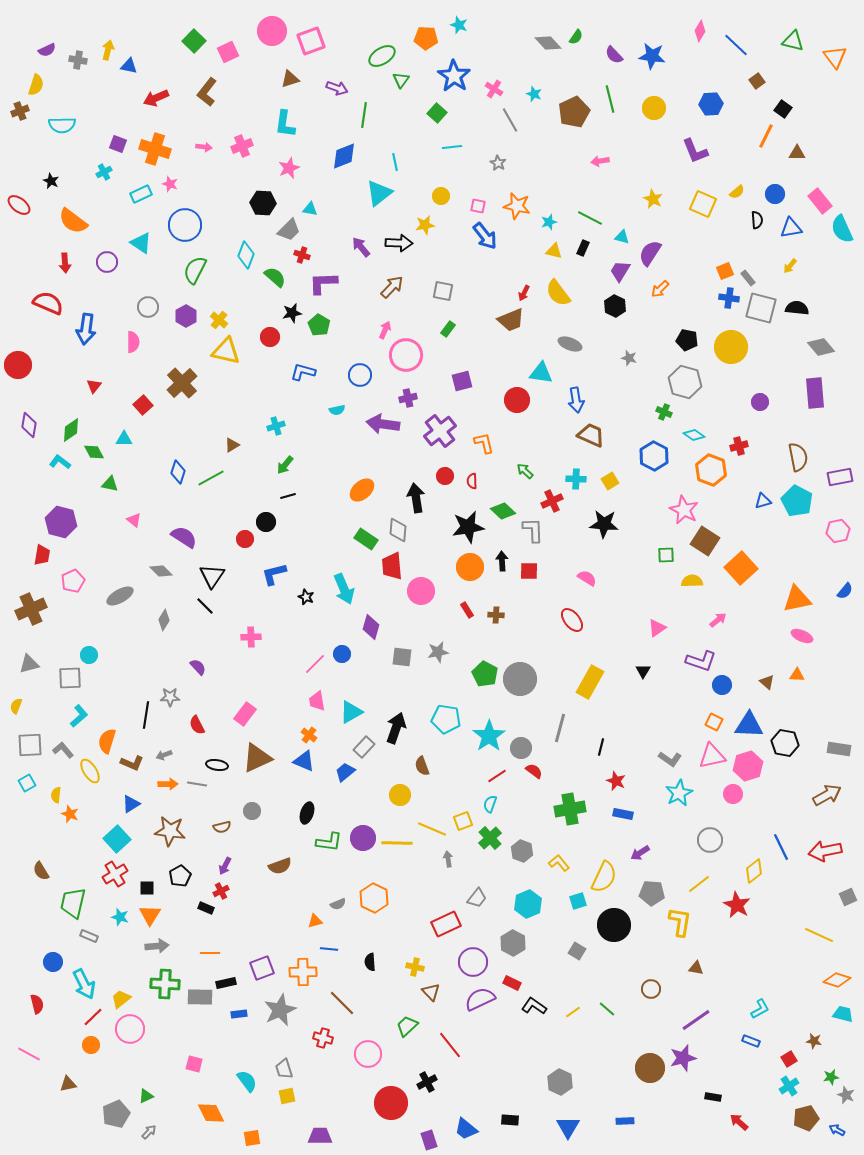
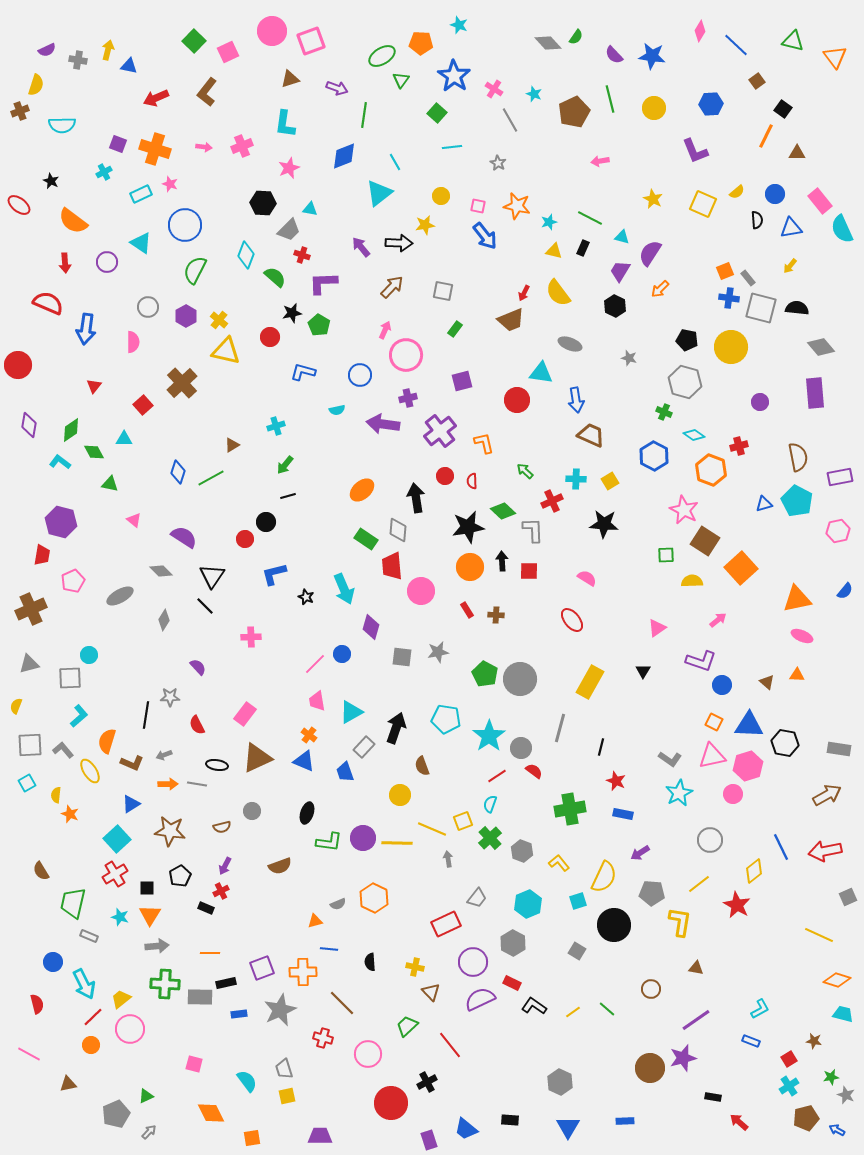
orange pentagon at (426, 38): moved 5 px left, 5 px down
cyan line at (395, 162): rotated 18 degrees counterclockwise
green rectangle at (448, 329): moved 7 px right
blue triangle at (763, 501): moved 1 px right, 3 px down
blue trapezoid at (345, 772): rotated 70 degrees counterclockwise
